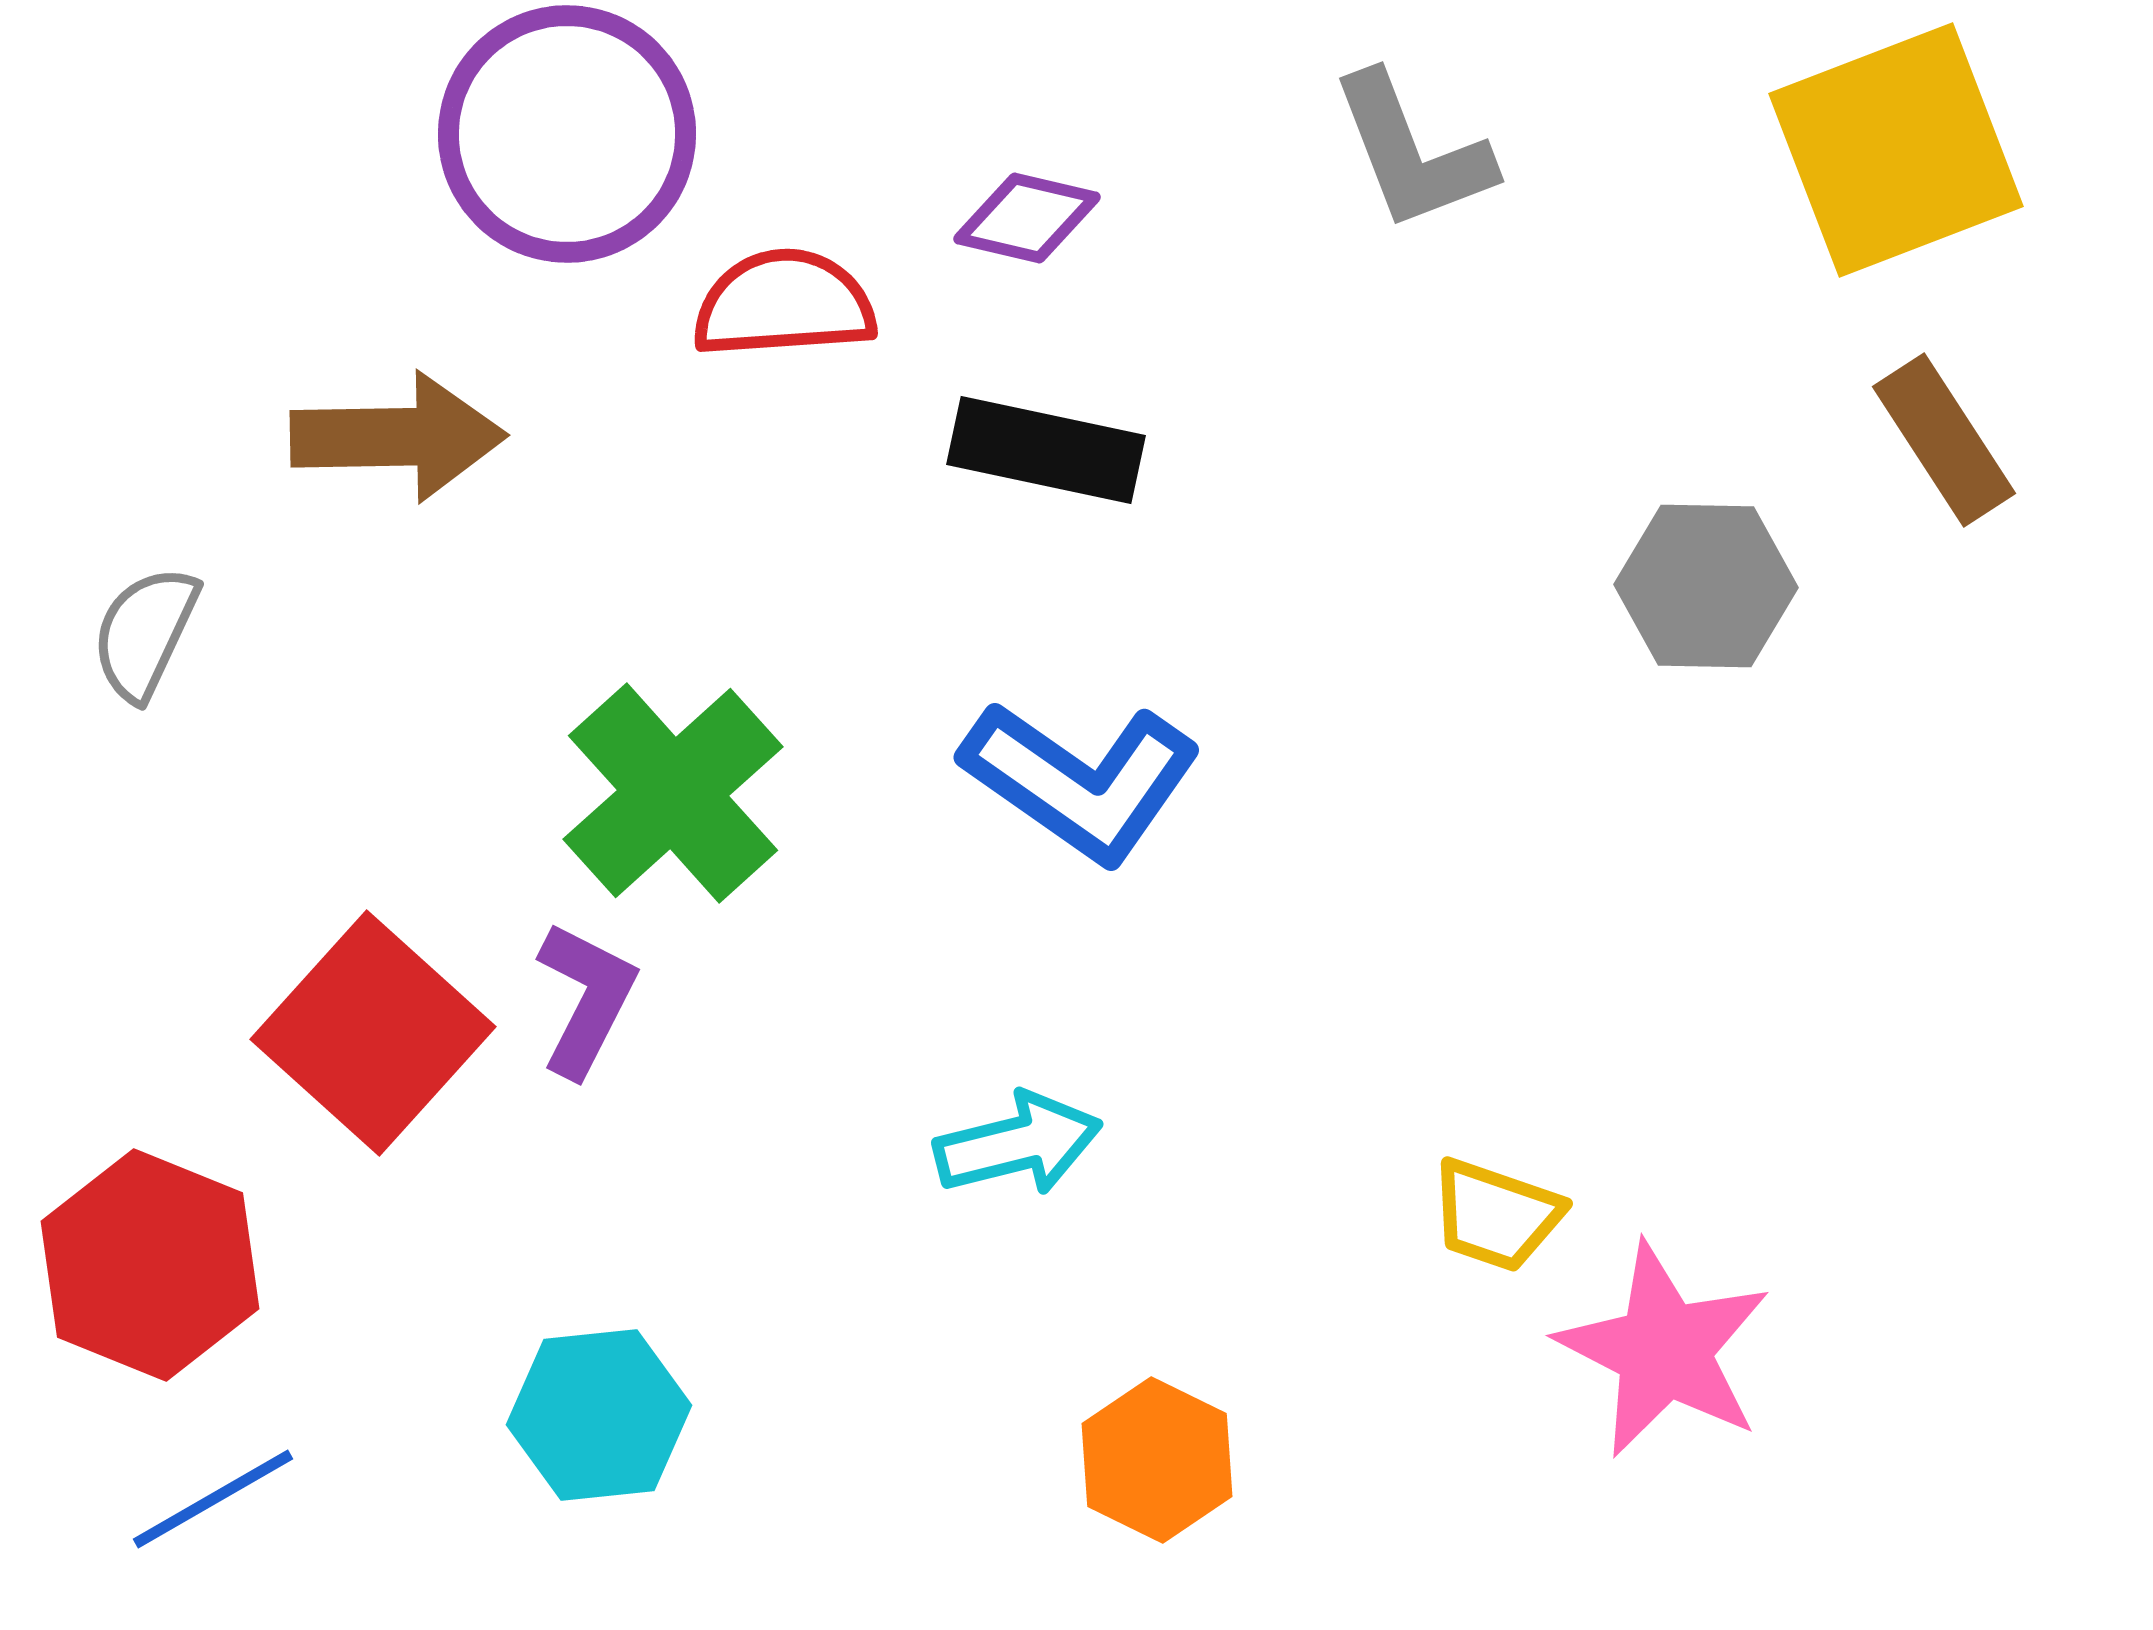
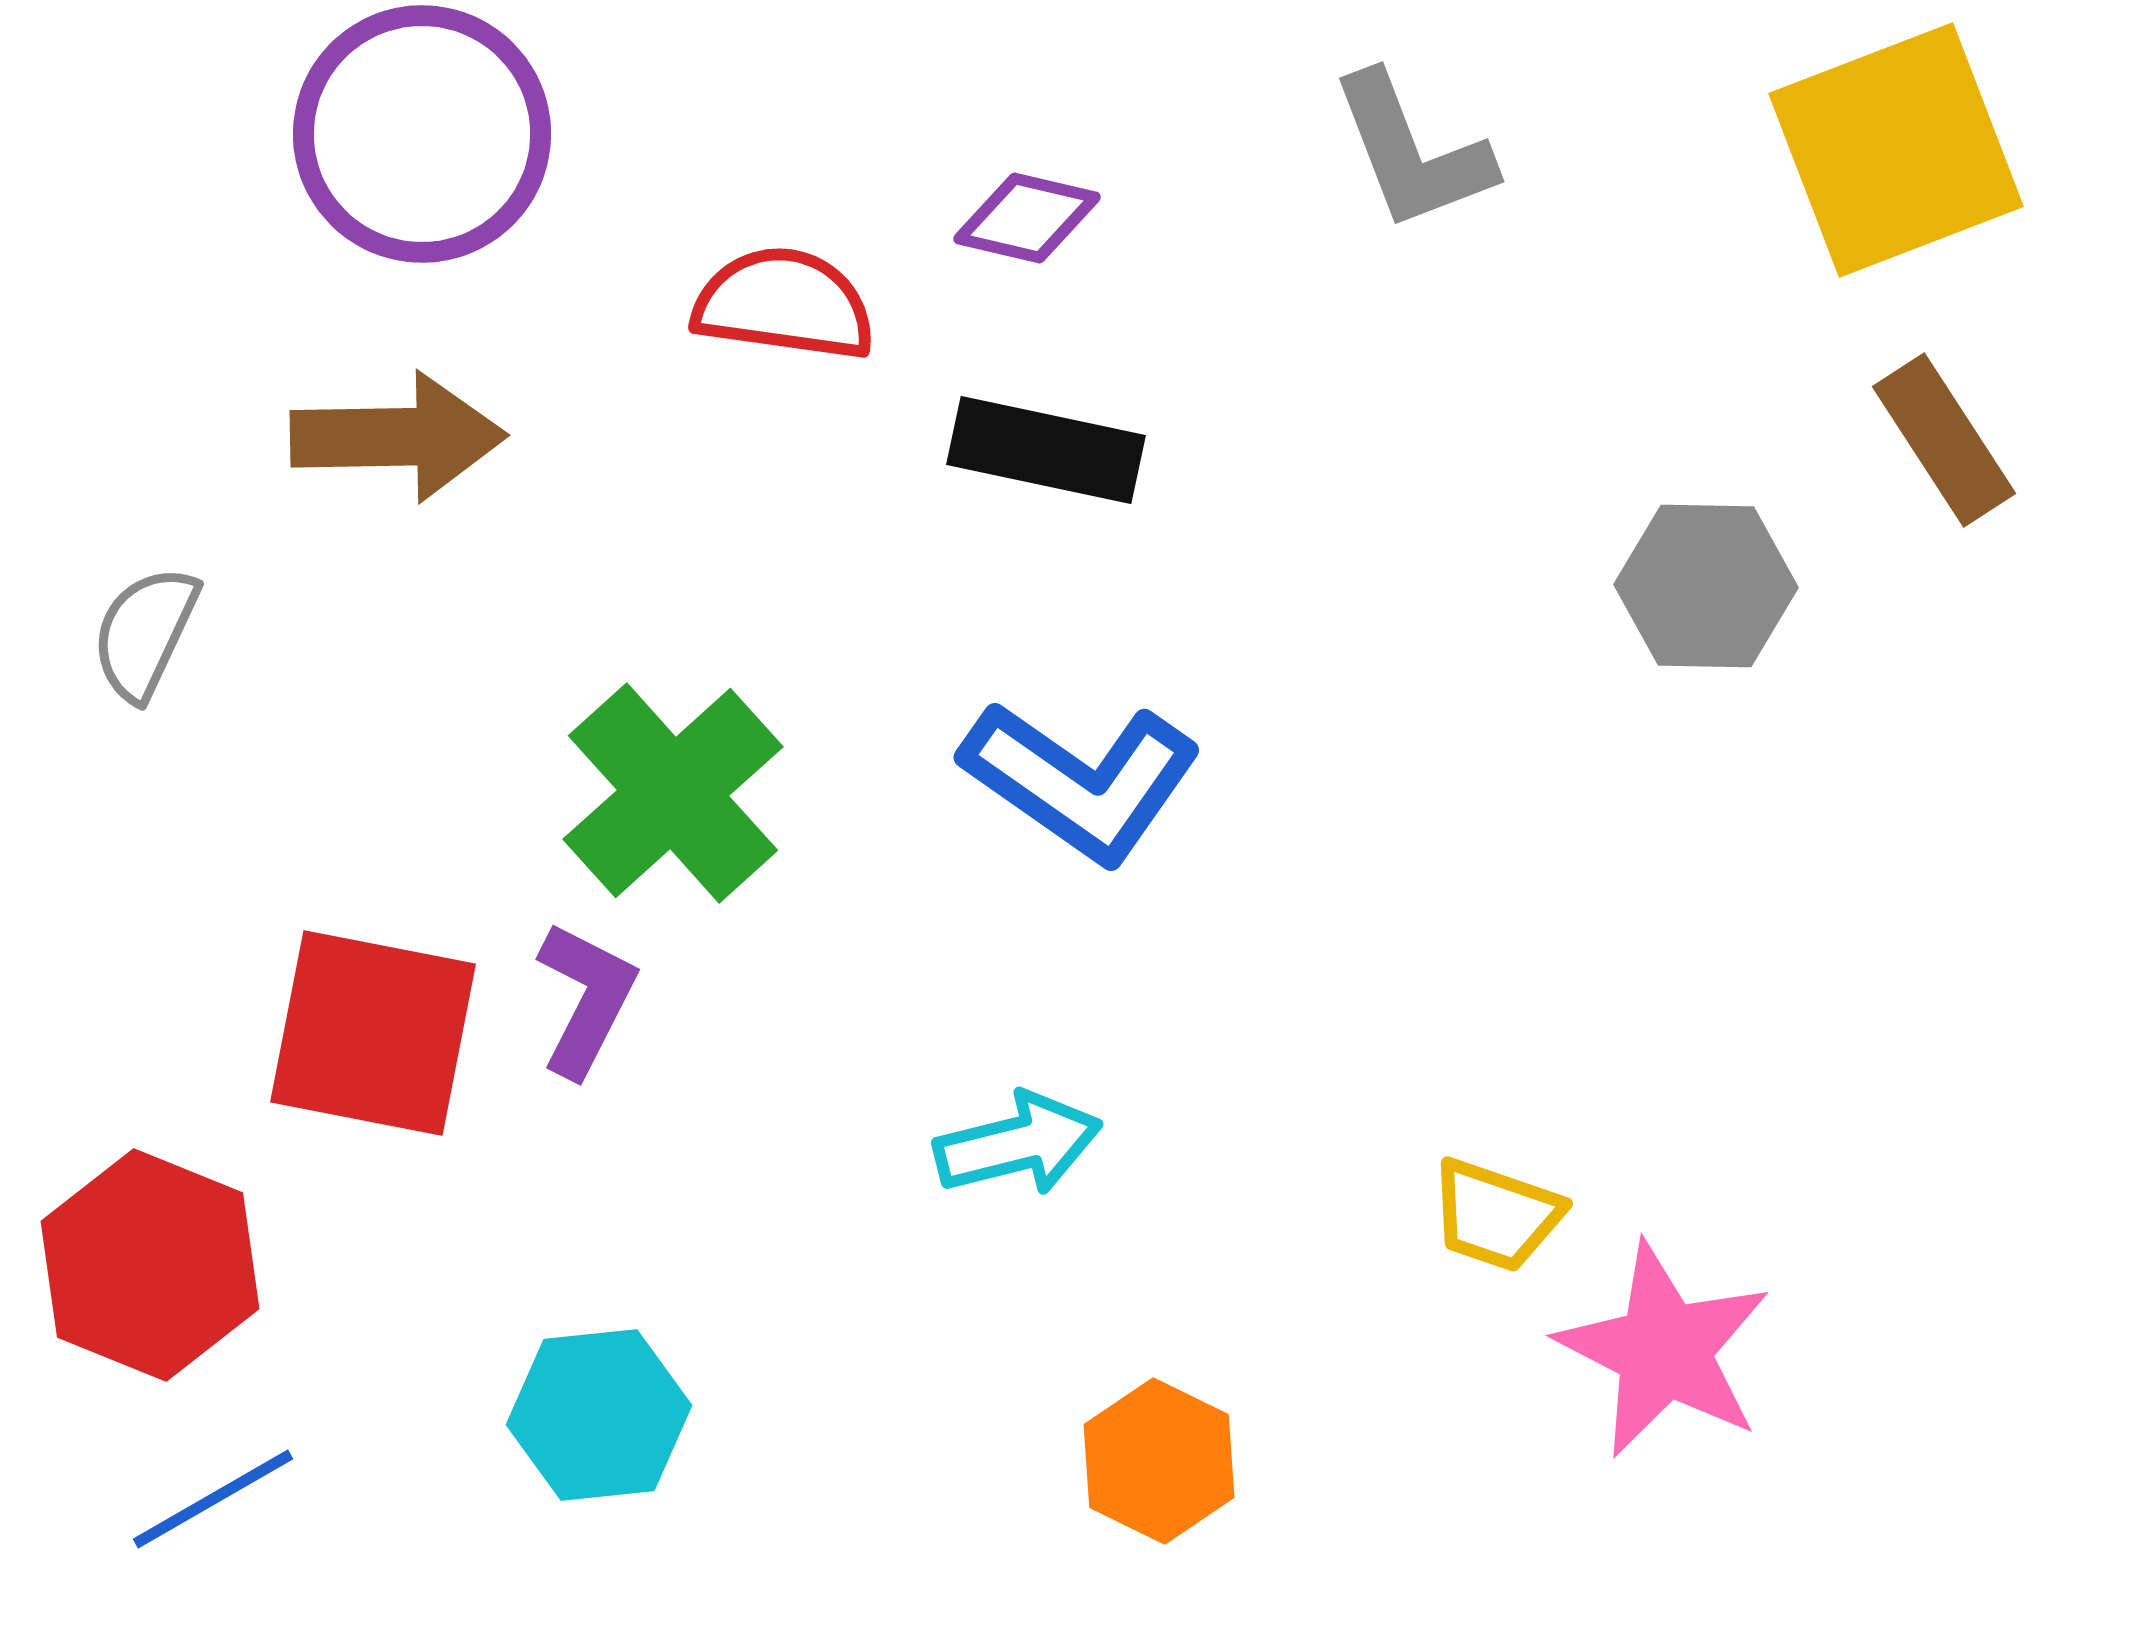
purple circle: moved 145 px left
red semicircle: rotated 12 degrees clockwise
red square: rotated 31 degrees counterclockwise
orange hexagon: moved 2 px right, 1 px down
